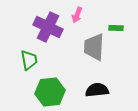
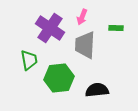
pink arrow: moved 5 px right, 2 px down
purple cross: moved 2 px right, 1 px down; rotated 8 degrees clockwise
gray trapezoid: moved 9 px left, 2 px up
green hexagon: moved 9 px right, 14 px up
